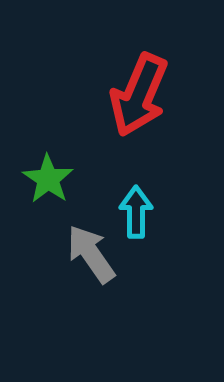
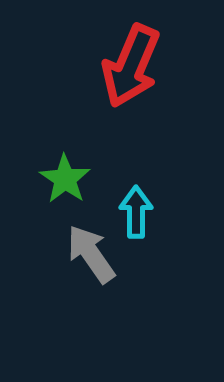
red arrow: moved 8 px left, 29 px up
green star: moved 17 px right
